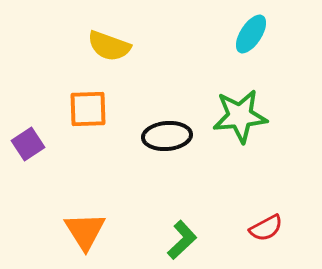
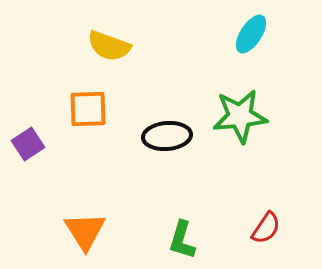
red semicircle: rotated 28 degrees counterclockwise
green L-shape: rotated 150 degrees clockwise
